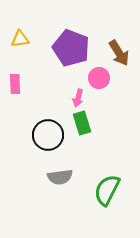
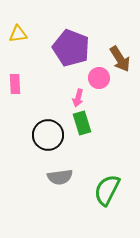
yellow triangle: moved 2 px left, 5 px up
brown arrow: moved 1 px right, 6 px down
